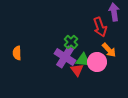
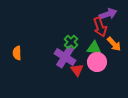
purple arrow: moved 6 px left, 2 px down; rotated 78 degrees clockwise
orange arrow: moved 5 px right, 6 px up
green triangle: moved 11 px right, 12 px up
